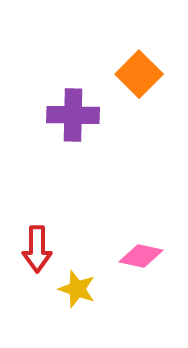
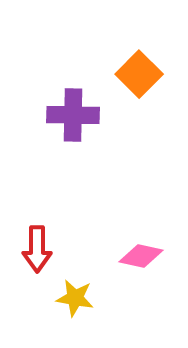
yellow star: moved 2 px left, 9 px down; rotated 9 degrees counterclockwise
